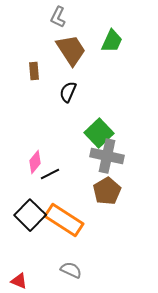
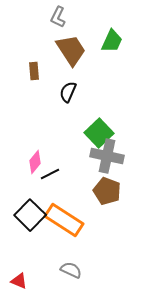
brown pentagon: rotated 20 degrees counterclockwise
